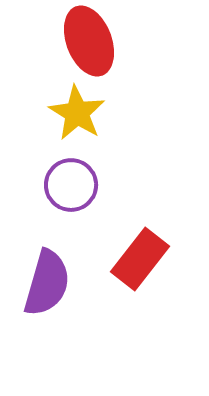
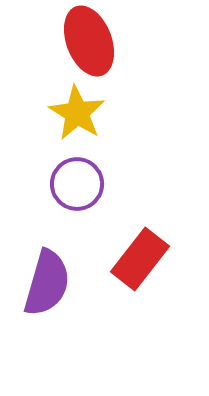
purple circle: moved 6 px right, 1 px up
